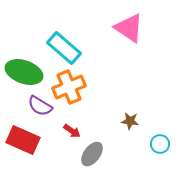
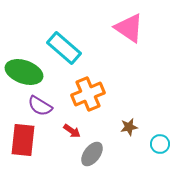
orange cross: moved 19 px right, 7 px down
brown star: moved 1 px left, 6 px down; rotated 18 degrees counterclockwise
red rectangle: rotated 72 degrees clockwise
